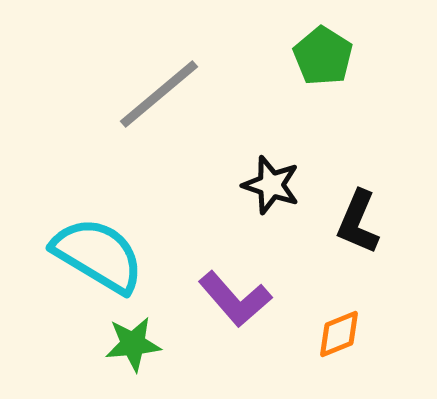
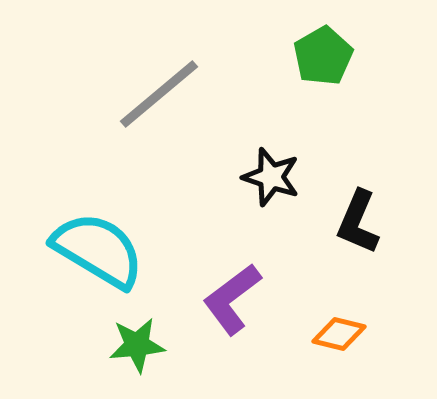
green pentagon: rotated 10 degrees clockwise
black star: moved 8 px up
cyan semicircle: moved 5 px up
purple L-shape: moved 3 px left; rotated 94 degrees clockwise
orange diamond: rotated 36 degrees clockwise
green star: moved 4 px right, 1 px down
